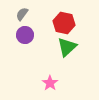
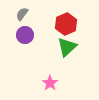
red hexagon: moved 2 px right, 1 px down; rotated 25 degrees clockwise
